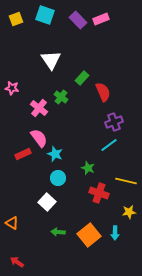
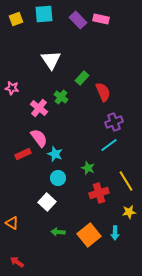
cyan square: moved 1 px left, 1 px up; rotated 24 degrees counterclockwise
pink rectangle: rotated 35 degrees clockwise
yellow line: rotated 45 degrees clockwise
red cross: rotated 36 degrees counterclockwise
